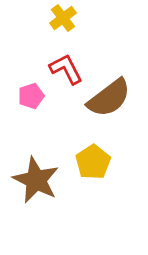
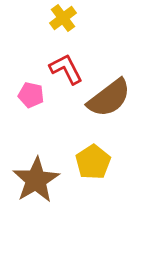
pink pentagon: moved 1 px up; rotated 30 degrees clockwise
brown star: rotated 15 degrees clockwise
